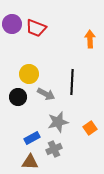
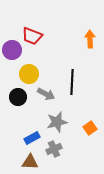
purple circle: moved 26 px down
red trapezoid: moved 4 px left, 8 px down
gray star: moved 1 px left
